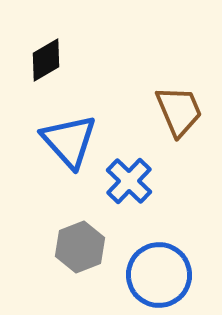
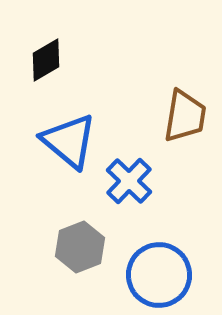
brown trapezoid: moved 6 px right, 5 px down; rotated 32 degrees clockwise
blue triangle: rotated 8 degrees counterclockwise
